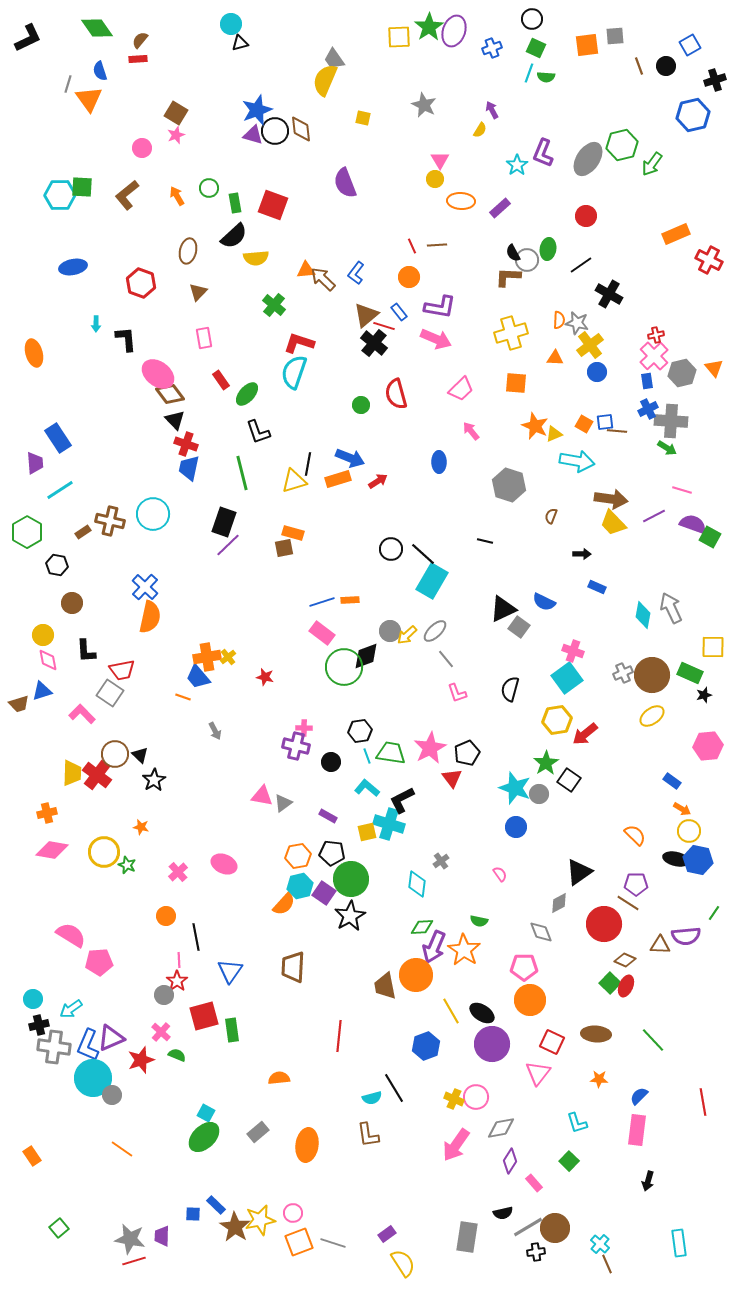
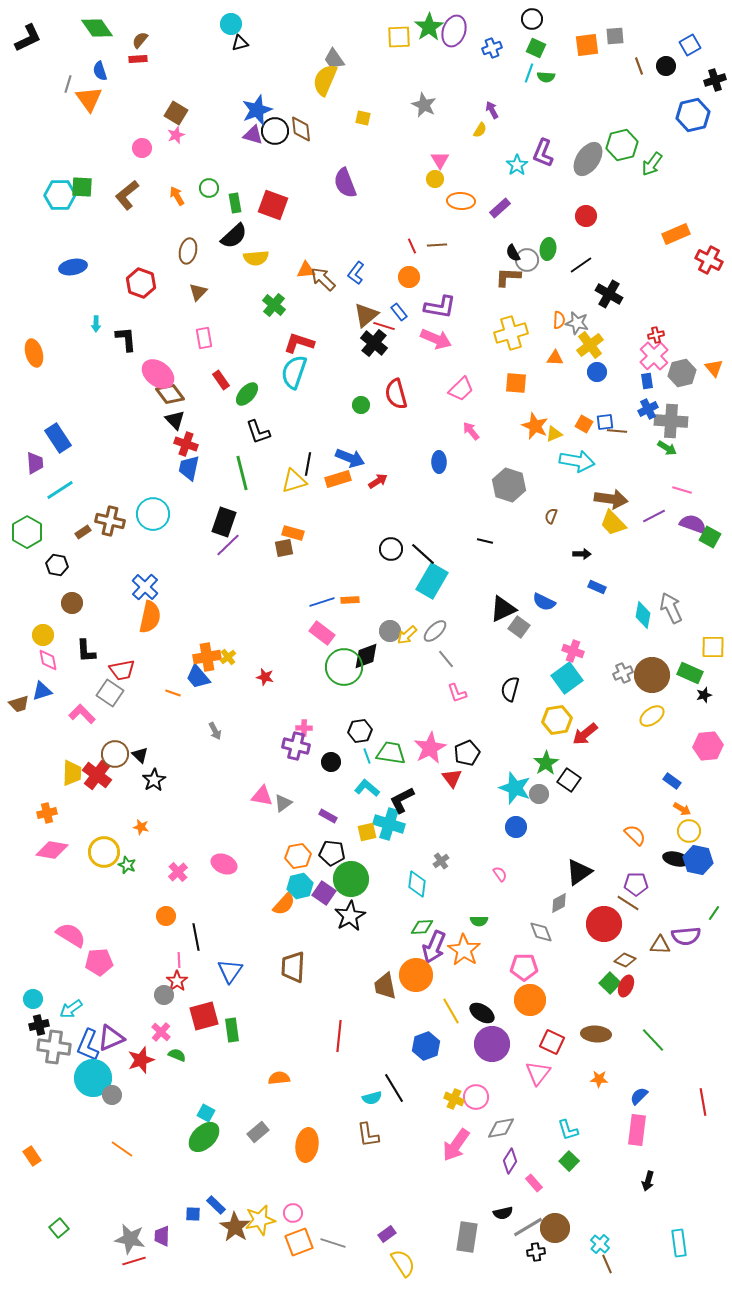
orange line at (183, 697): moved 10 px left, 4 px up
green semicircle at (479, 921): rotated 12 degrees counterclockwise
cyan L-shape at (577, 1123): moved 9 px left, 7 px down
